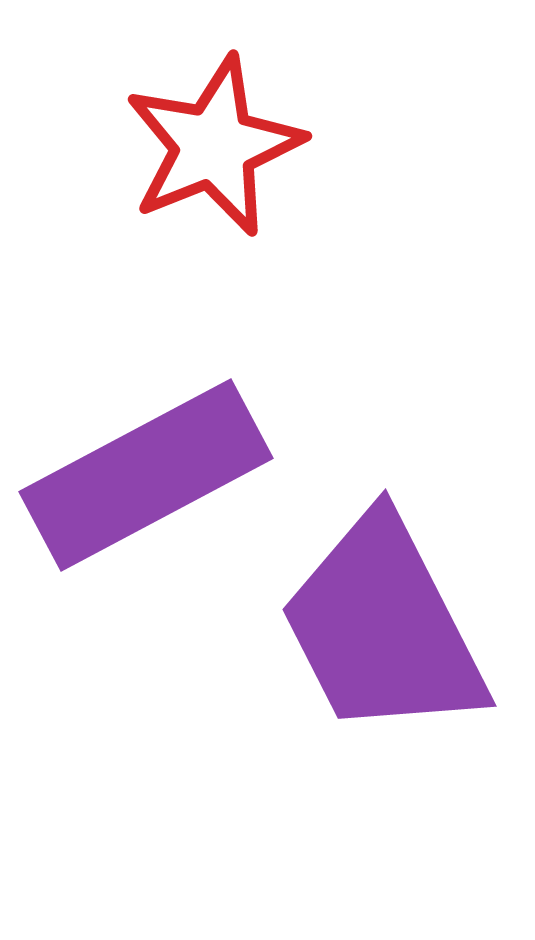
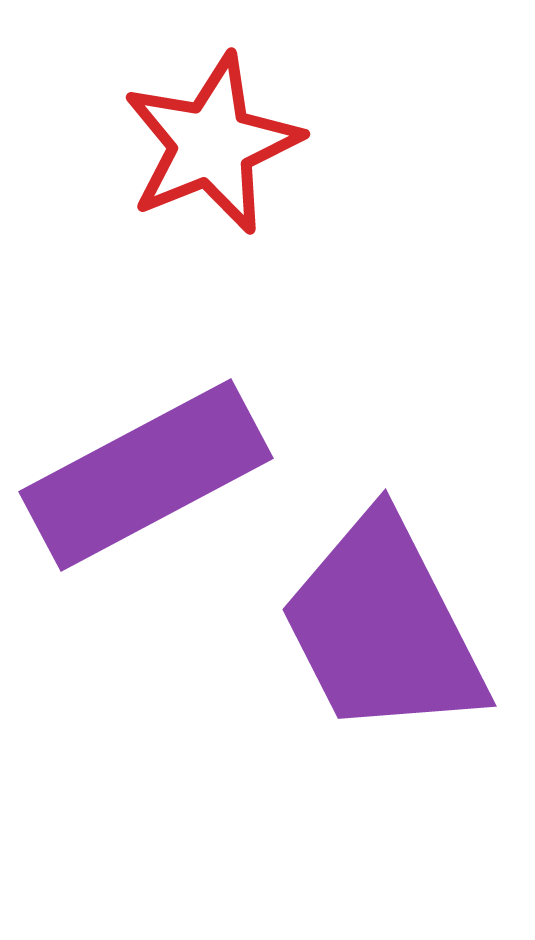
red star: moved 2 px left, 2 px up
